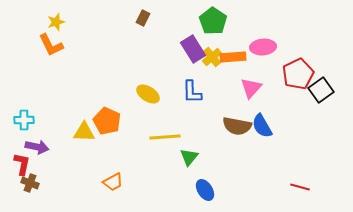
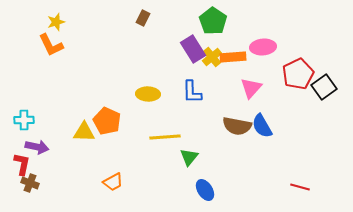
black square: moved 3 px right, 3 px up
yellow ellipse: rotated 30 degrees counterclockwise
